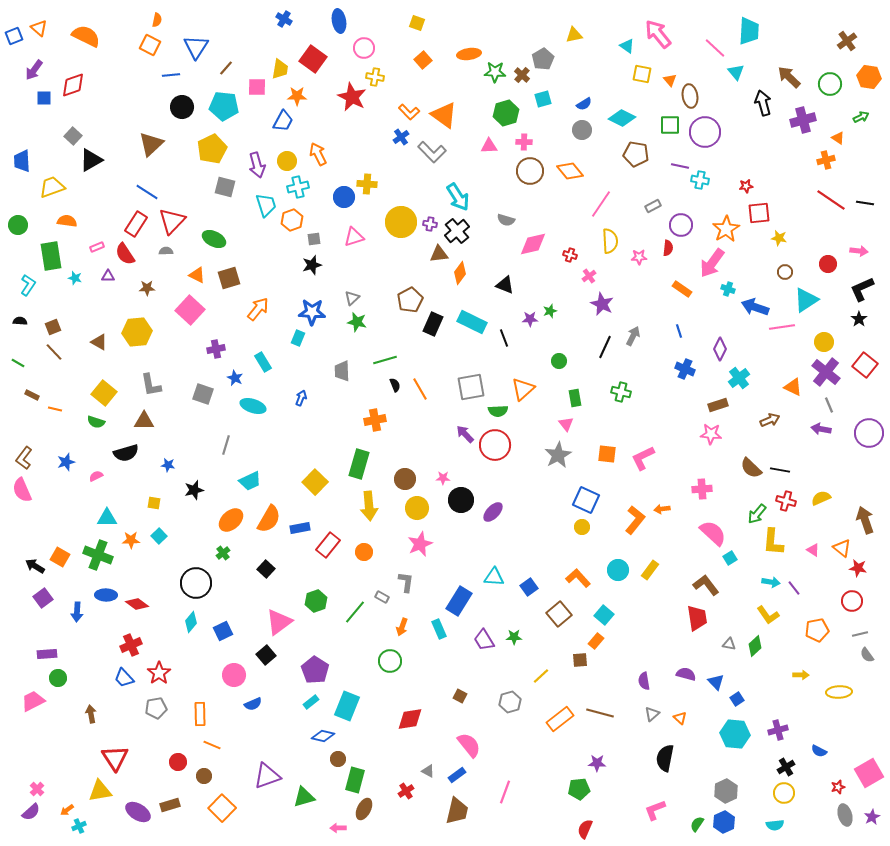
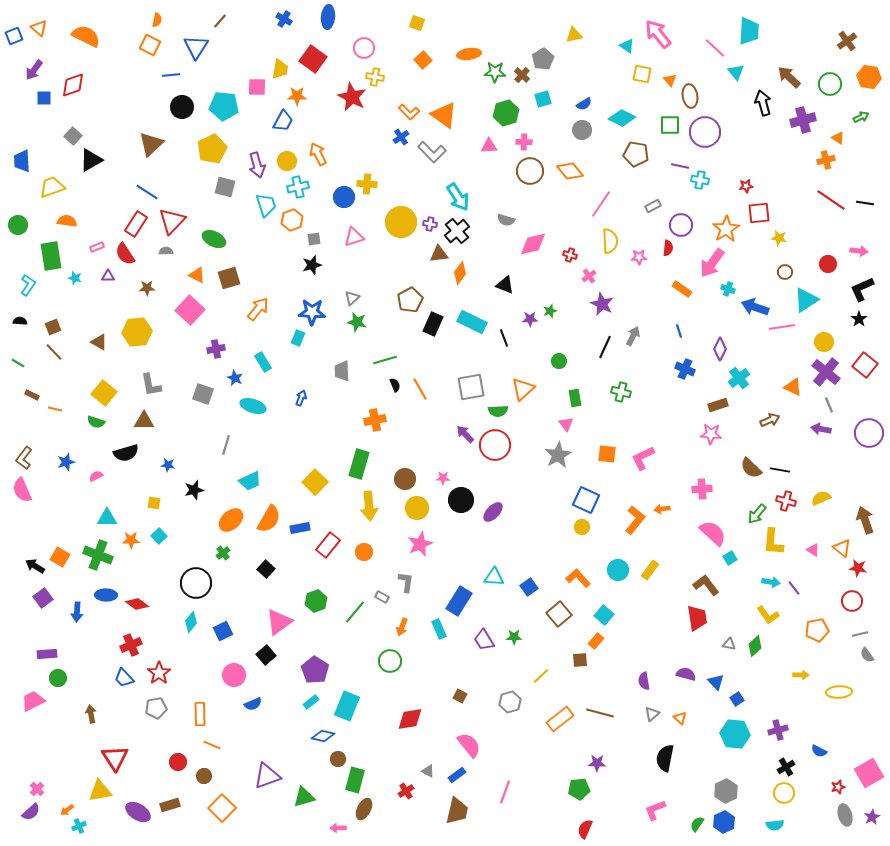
blue ellipse at (339, 21): moved 11 px left, 4 px up; rotated 15 degrees clockwise
brown line at (226, 68): moved 6 px left, 47 px up
